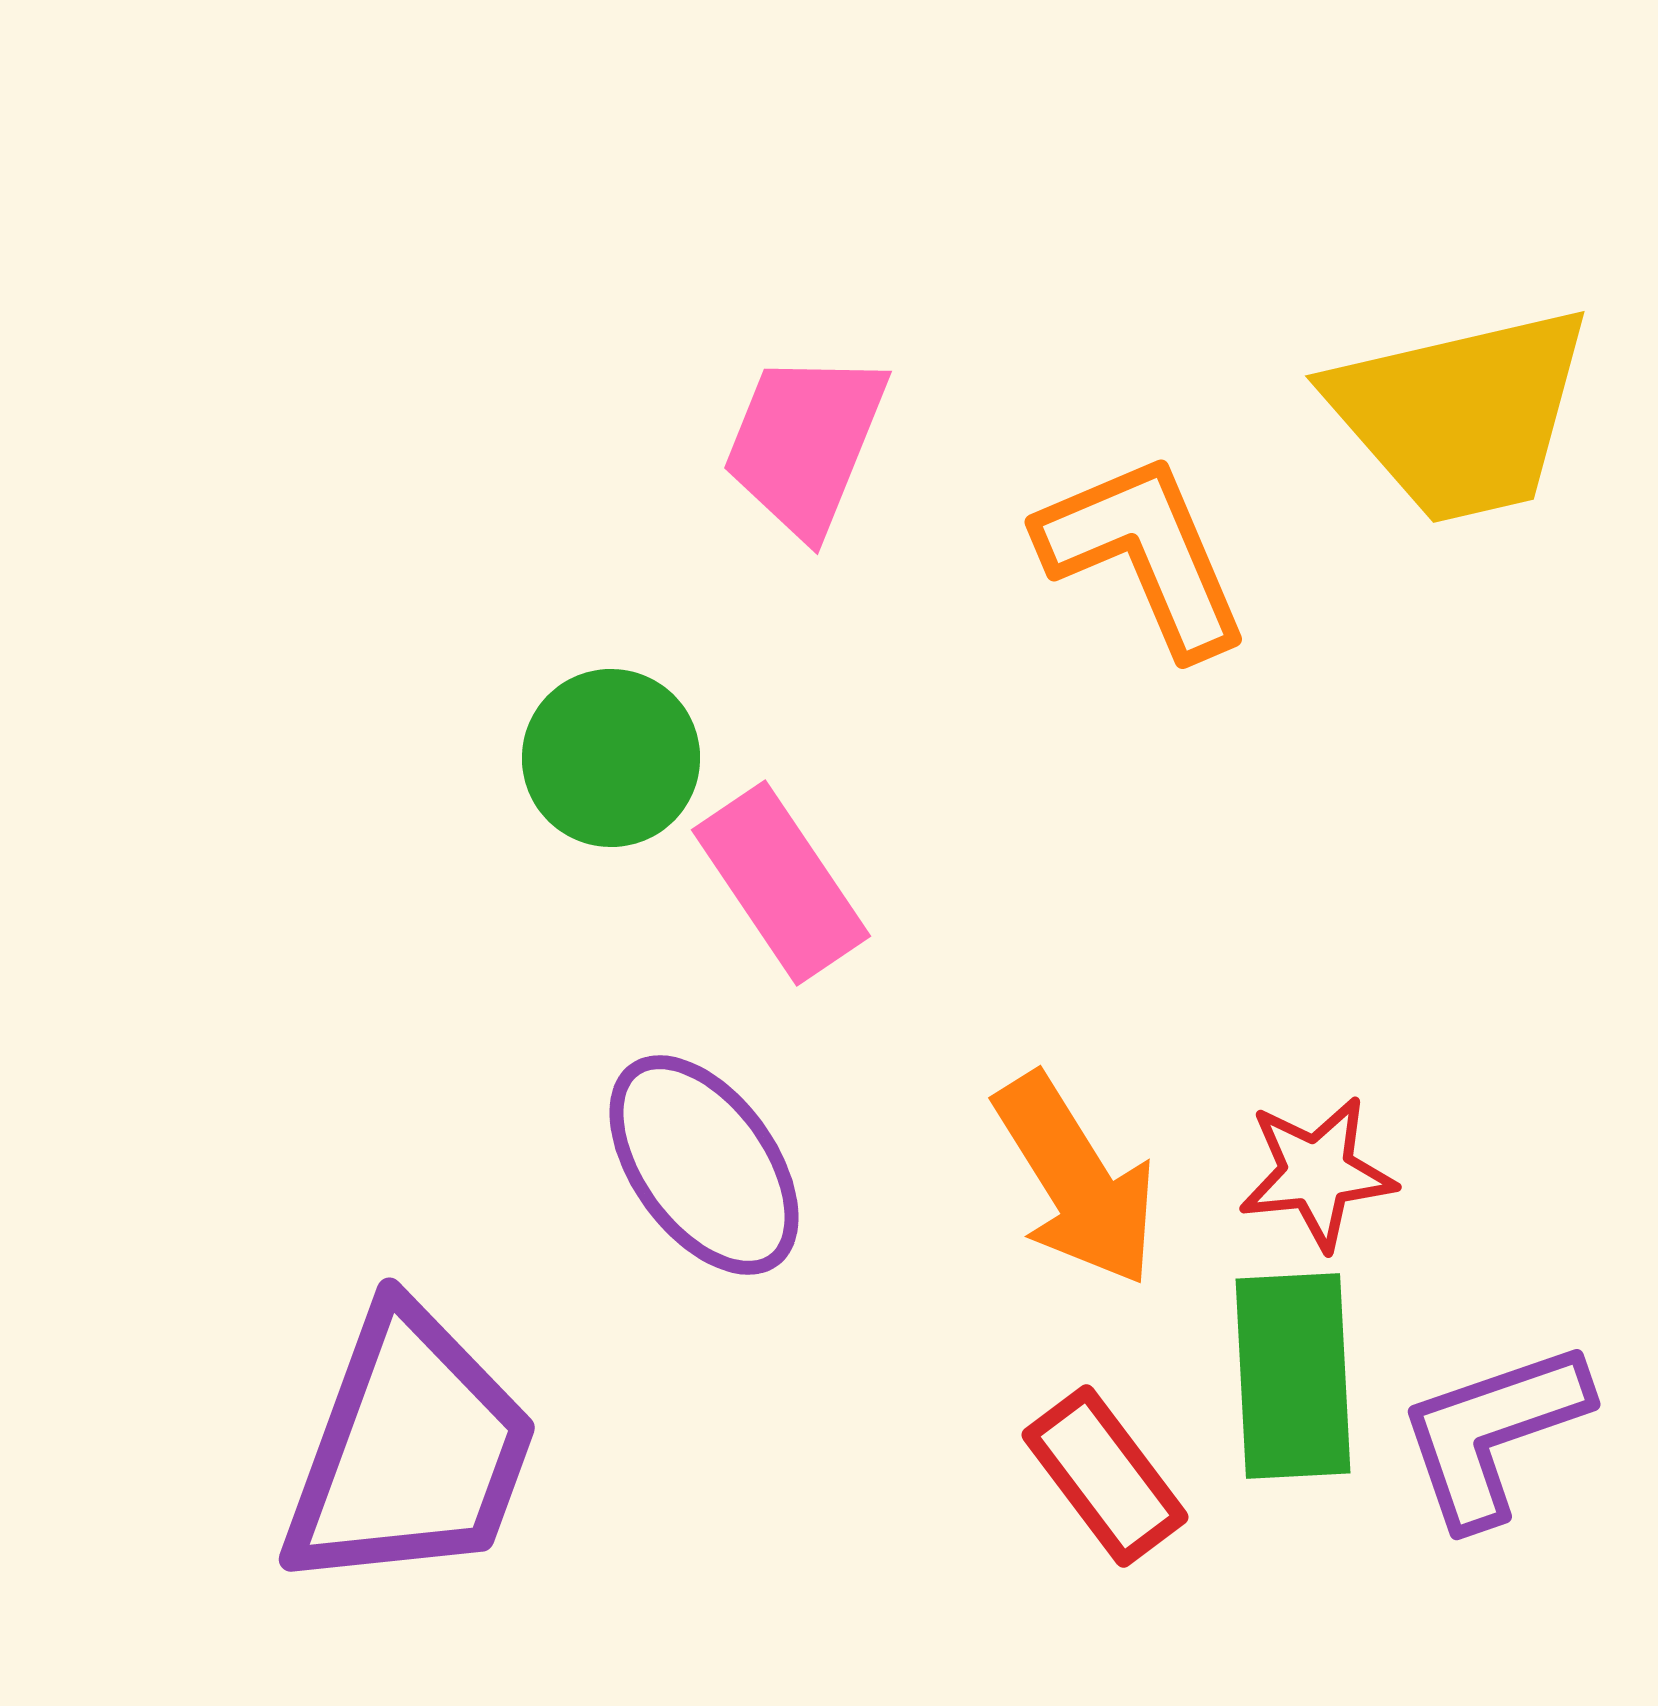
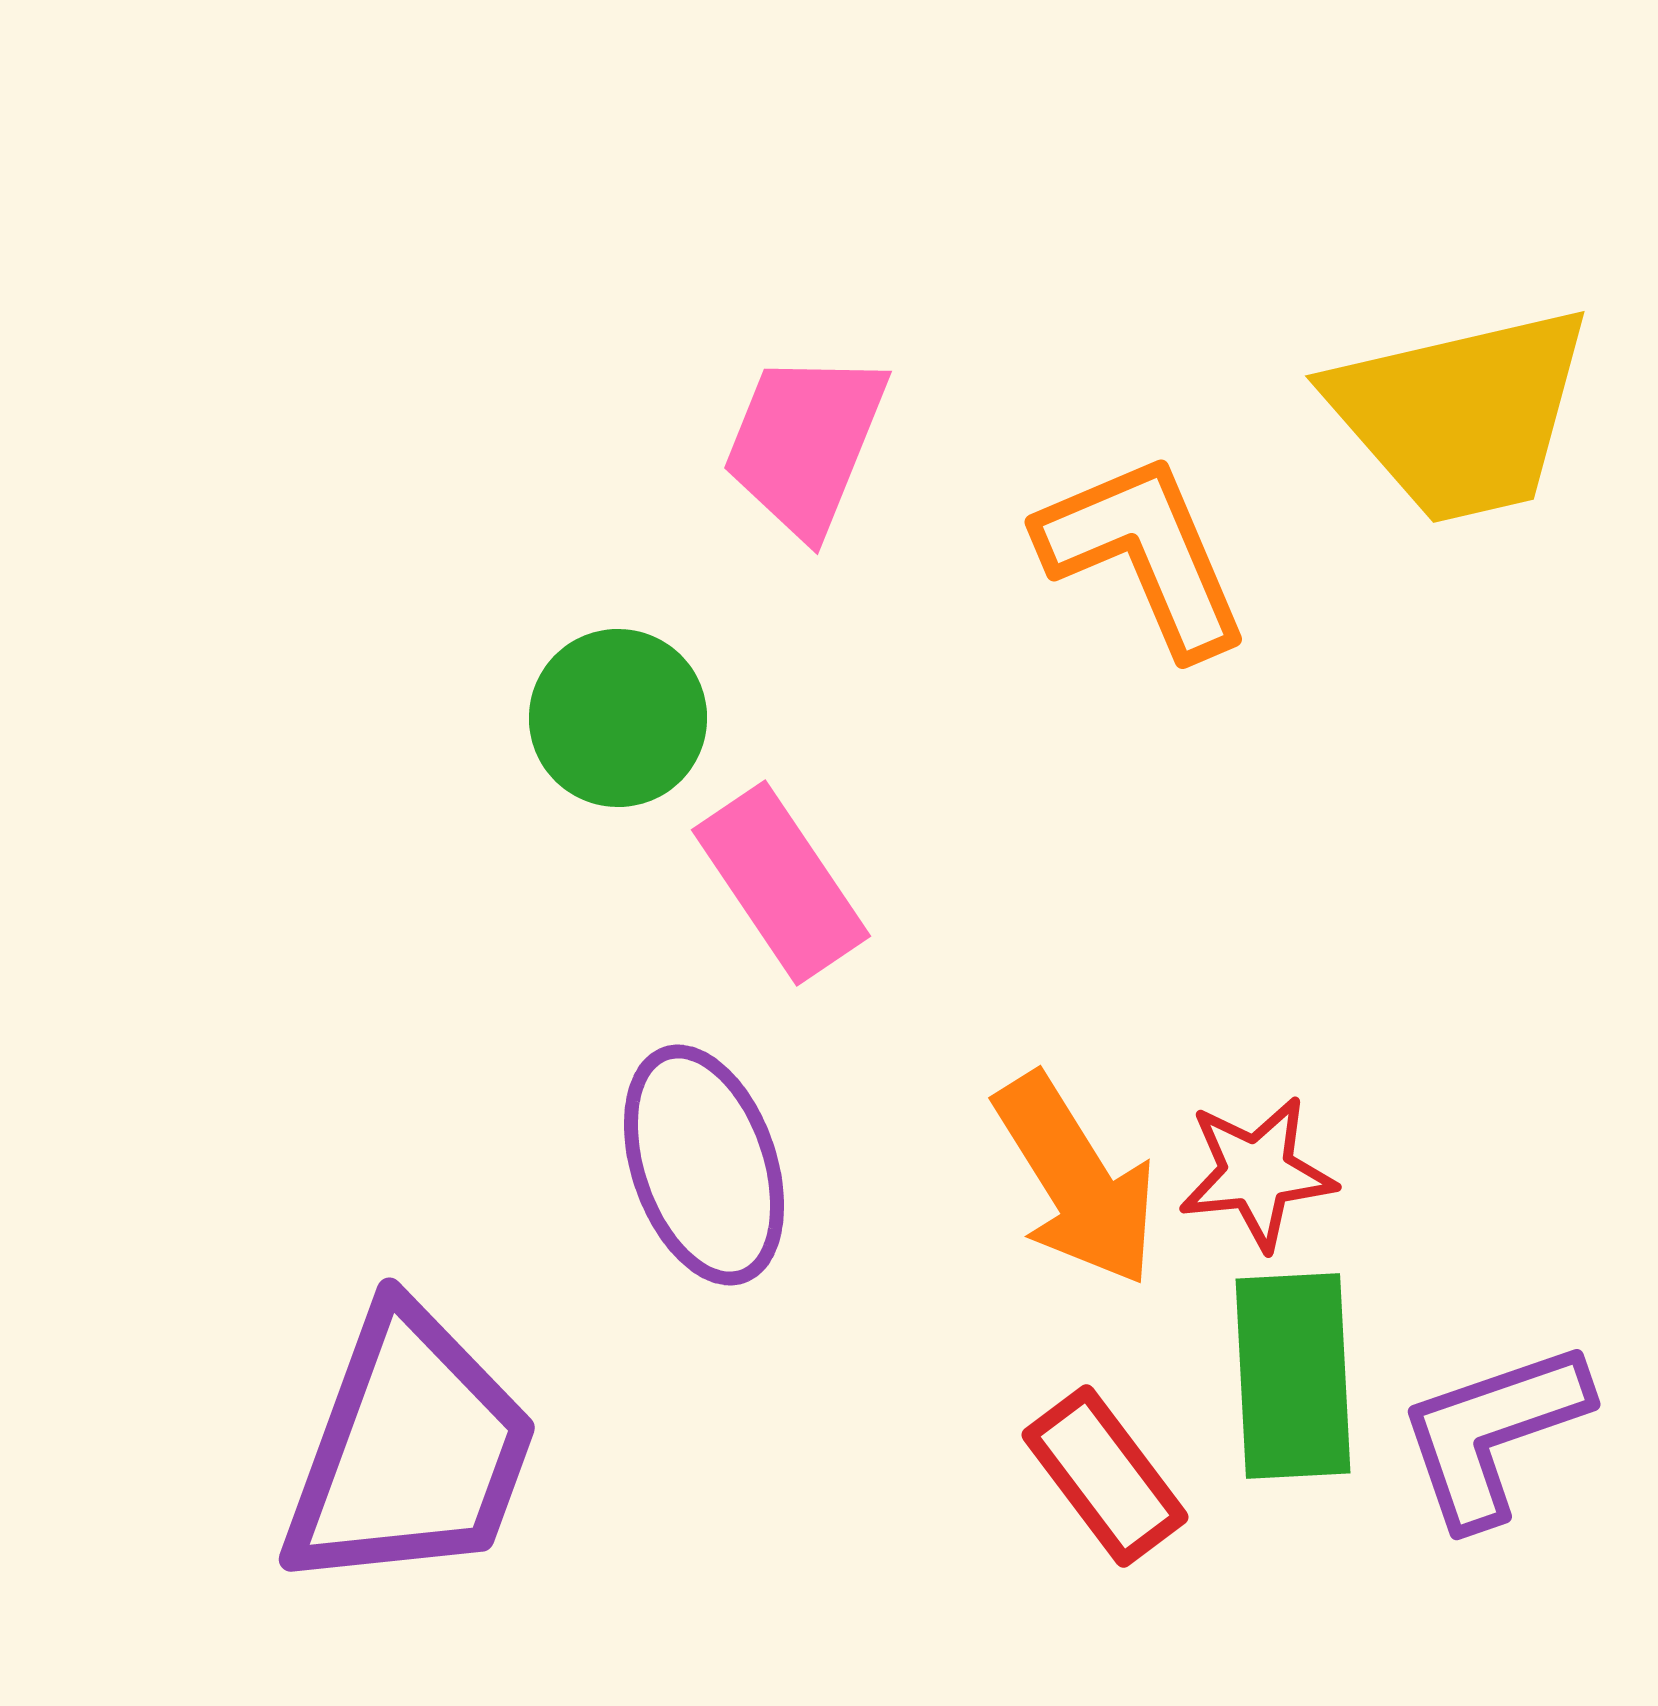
green circle: moved 7 px right, 40 px up
purple ellipse: rotated 17 degrees clockwise
red star: moved 60 px left
